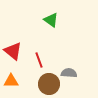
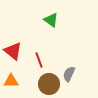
gray semicircle: moved 1 px down; rotated 70 degrees counterclockwise
